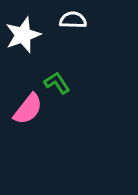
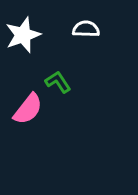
white semicircle: moved 13 px right, 9 px down
green L-shape: moved 1 px right, 1 px up
